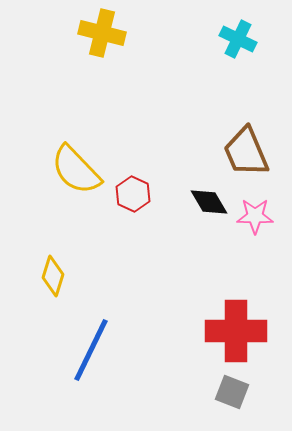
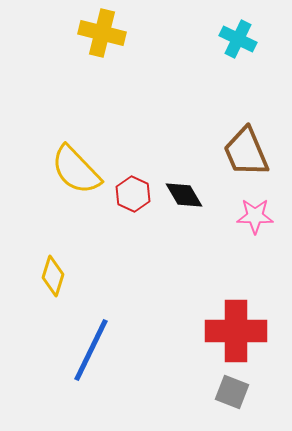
black diamond: moved 25 px left, 7 px up
